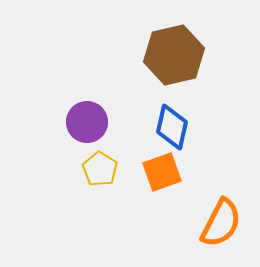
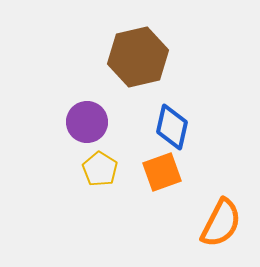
brown hexagon: moved 36 px left, 2 px down
